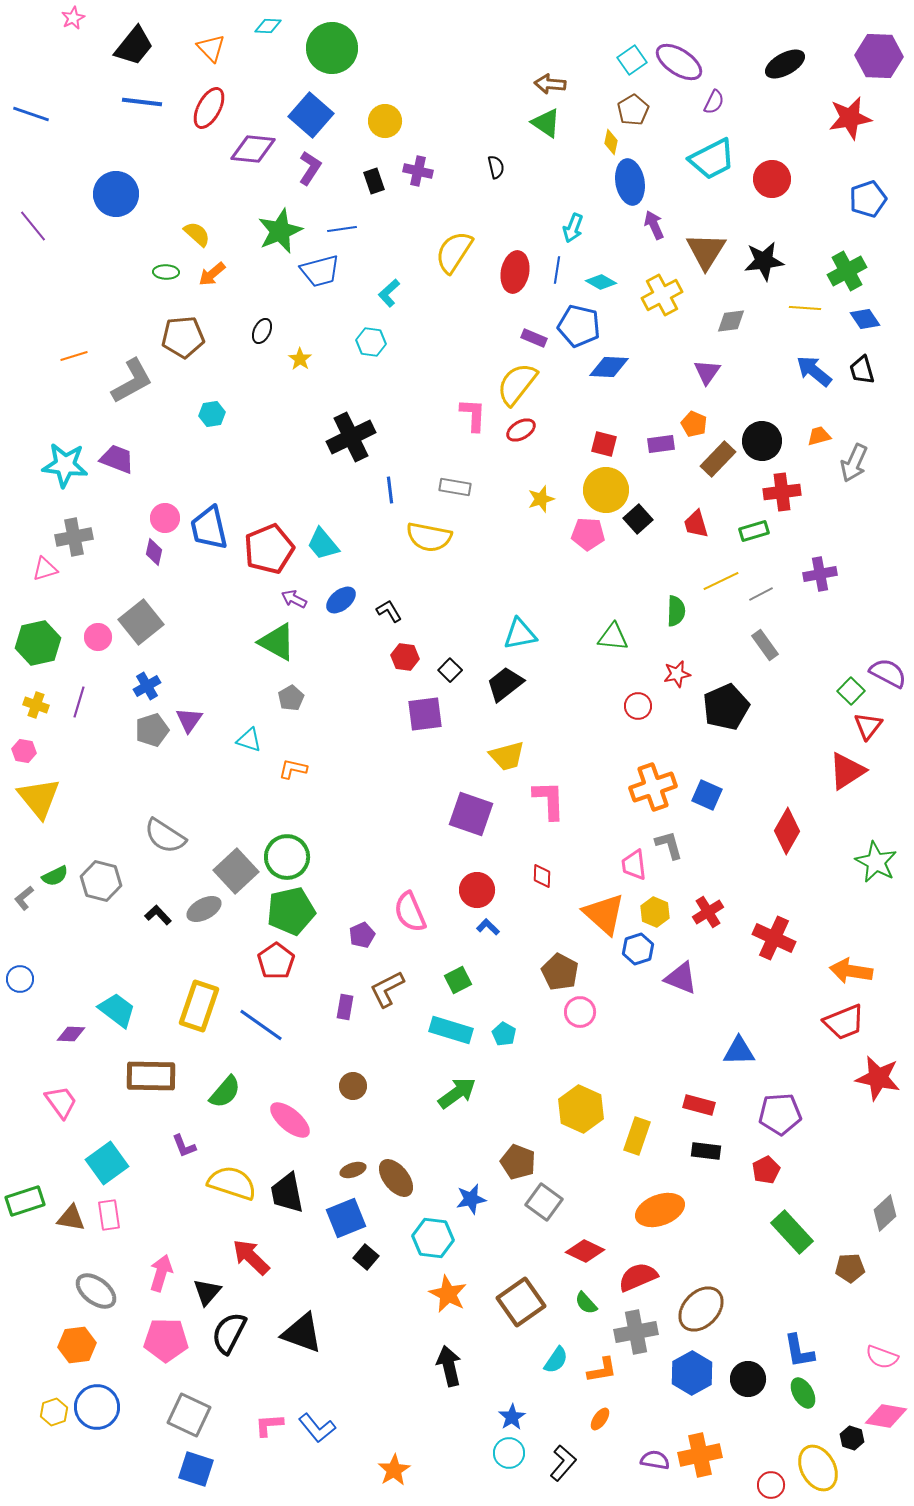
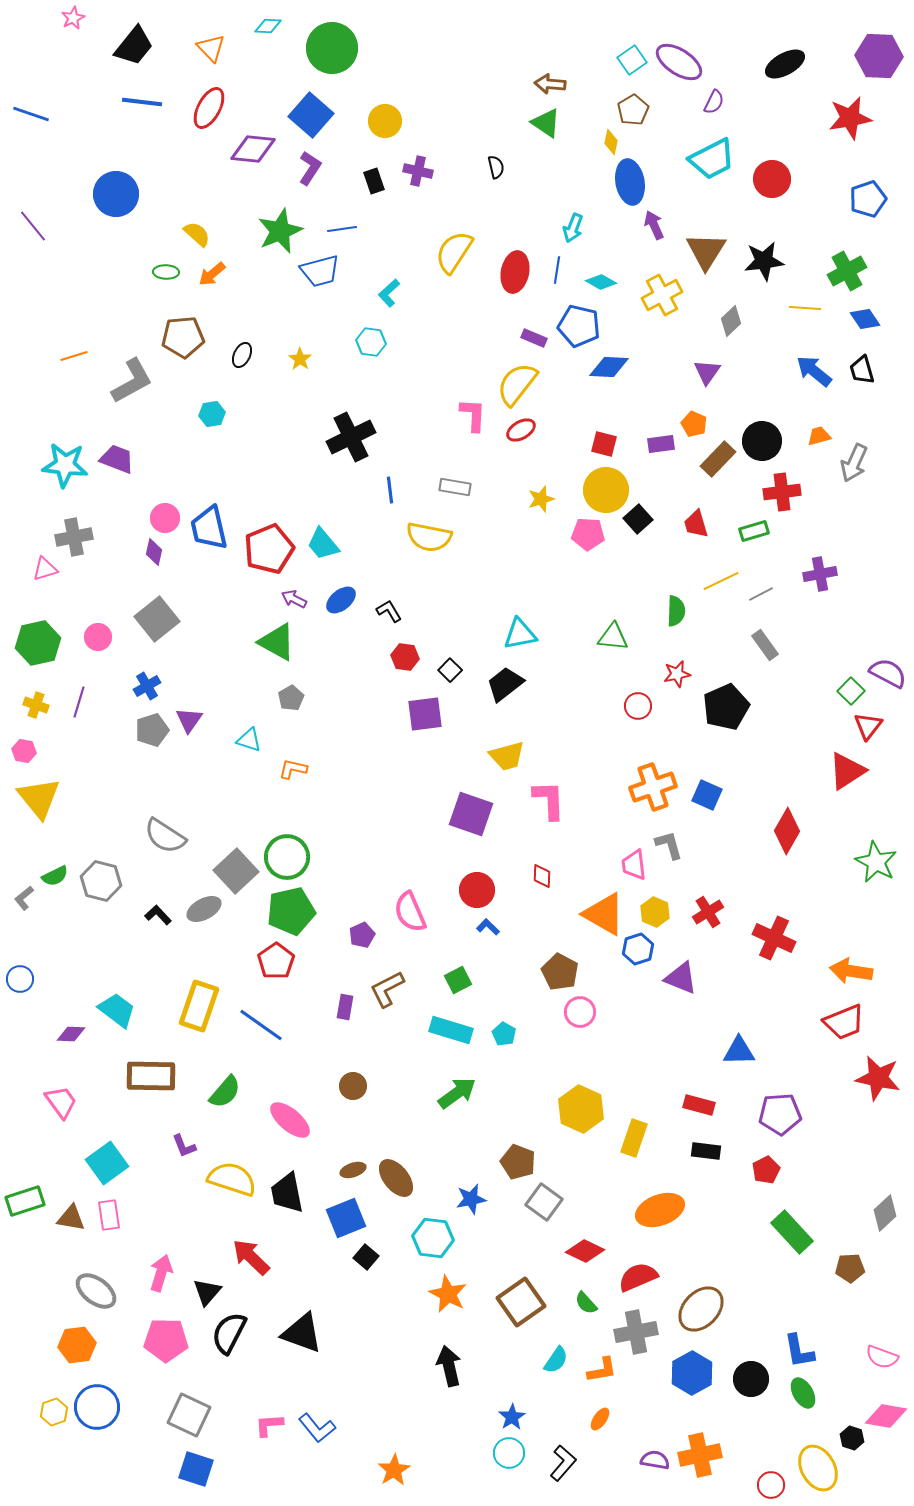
gray diamond at (731, 321): rotated 36 degrees counterclockwise
black ellipse at (262, 331): moved 20 px left, 24 px down
gray square at (141, 622): moved 16 px right, 3 px up
orange triangle at (604, 914): rotated 12 degrees counterclockwise
yellow rectangle at (637, 1136): moved 3 px left, 2 px down
yellow semicircle at (232, 1183): moved 4 px up
black circle at (748, 1379): moved 3 px right
